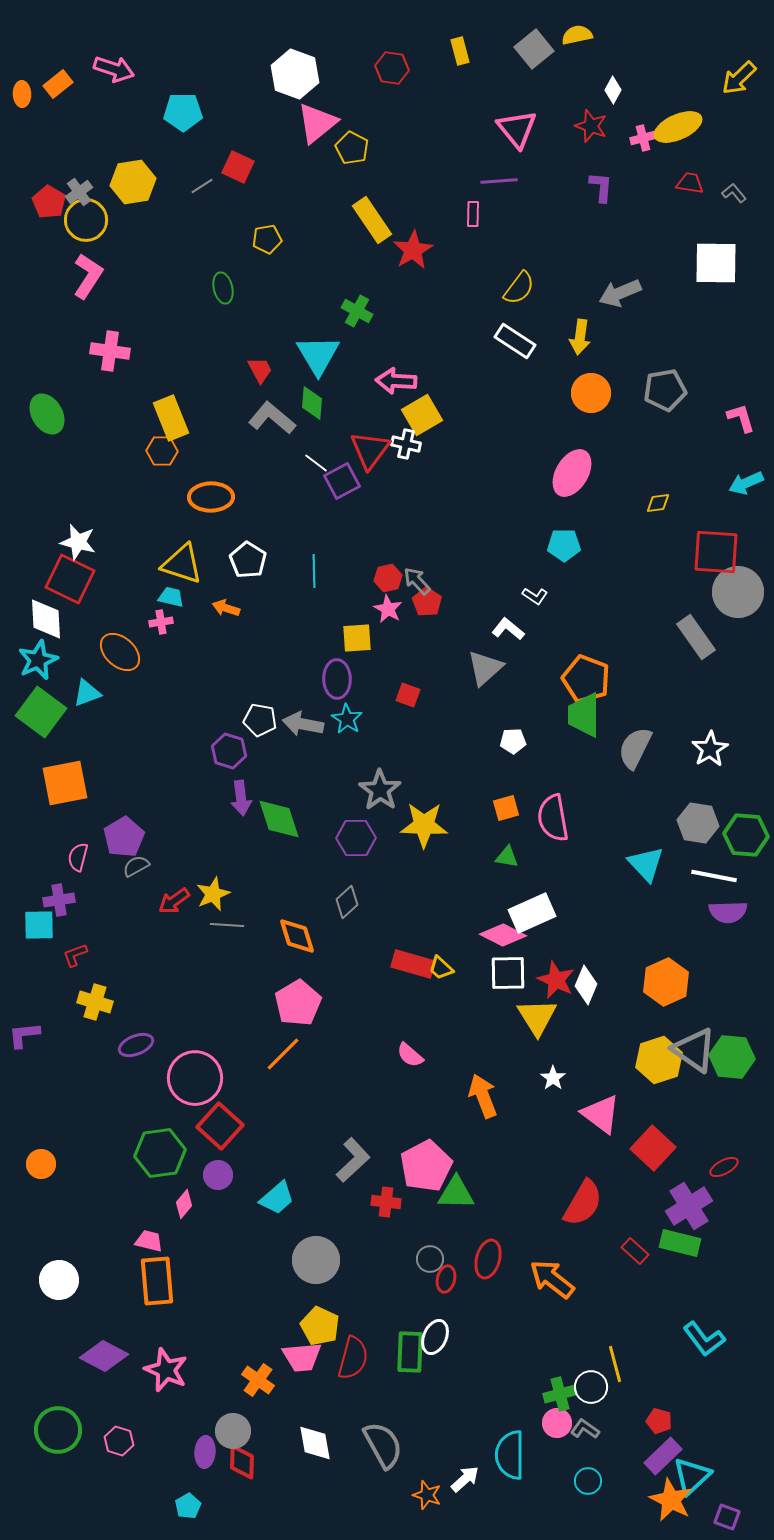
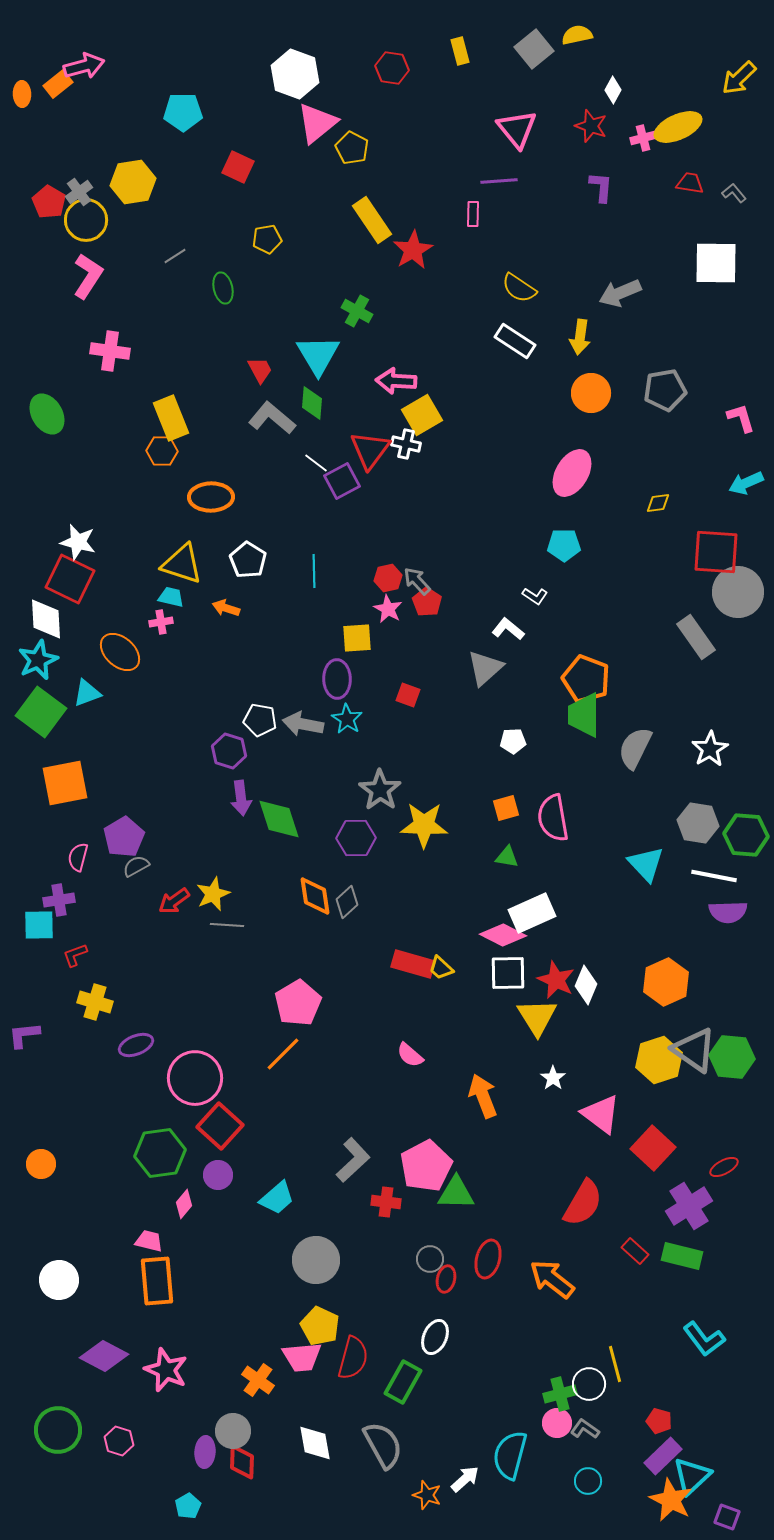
pink arrow at (114, 69): moved 30 px left, 3 px up; rotated 33 degrees counterclockwise
gray line at (202, 186): moved 27 px left, 70 px down
yellow semicircle at (519, 288): rotated 87 degrees clockwise
orange diamond at (297, 936): moved 18 px right, 40 px up; rotated 9 degrees clockwise
green rectangle at (680, 1243): moved 2 px right, 13 px down
green rectangle at (410, 1352): moved 7 px left, 30 px down; rotated 27 degrees clockwise
white circle at (591, 1387): moved 2 px left, 3 px up
cyan semicircle at (510, 1455): rotated 15 degrees clockwise
